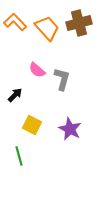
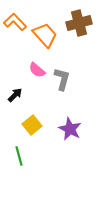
orange trapezoid: moved 2 px left, 7 px down
yellow square: rotated 24 degrees clockwise
